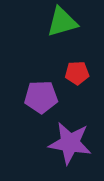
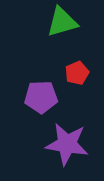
red pentagon: rotated 20 degrees counterclockwise
purple star: moved 3 px left, 1 px down
